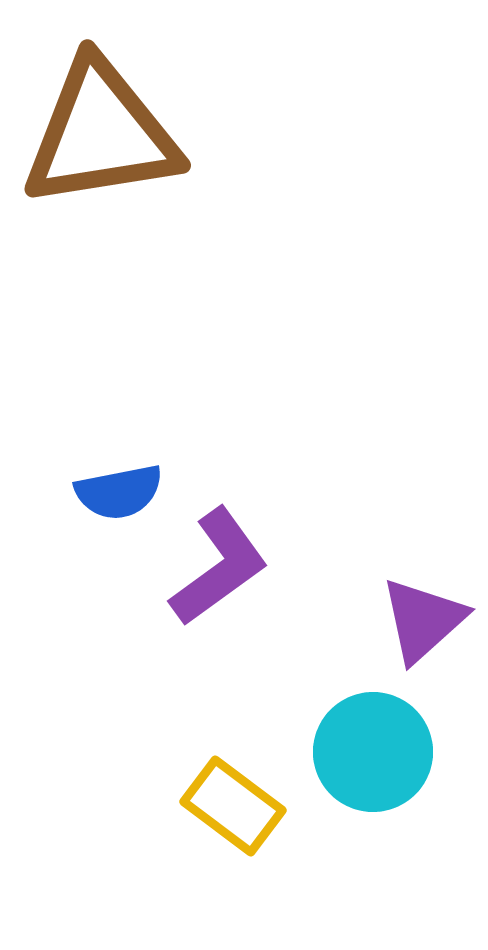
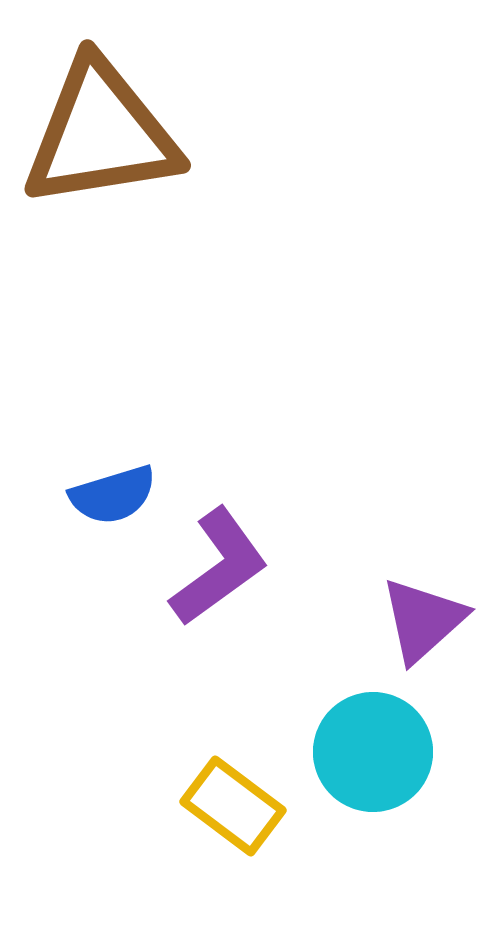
blue semicircle: moved 6 px left, 3 px down; rotated 6 degrees counterclockwise
